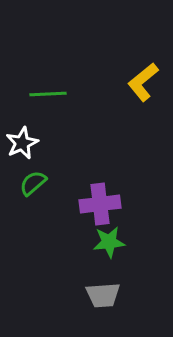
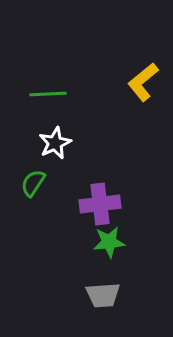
white star: moved 33 px right
green semicircle: rotated 16 degrees counterclockwise
